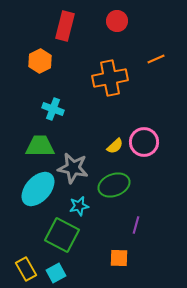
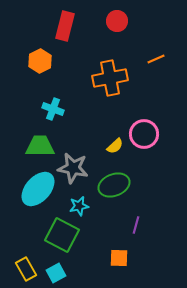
pink circle: moved 8 px up
